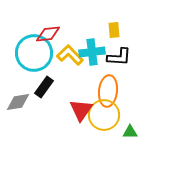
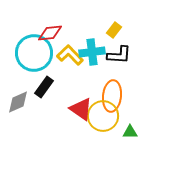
yellow rectangle: rotated 42 degrees clockwise
red diamond: moved 2 px right, 1 px up
black L-shape: moved 2 px up
orange ellipse: moved 4 px right, 5 px down
gray diamond: rotated 15 degrees counterclockwise
red triangle: moved 1 px up; rotated 30 degrees counterclockwise
yellow circle: moved 1 px left, 1 px down
